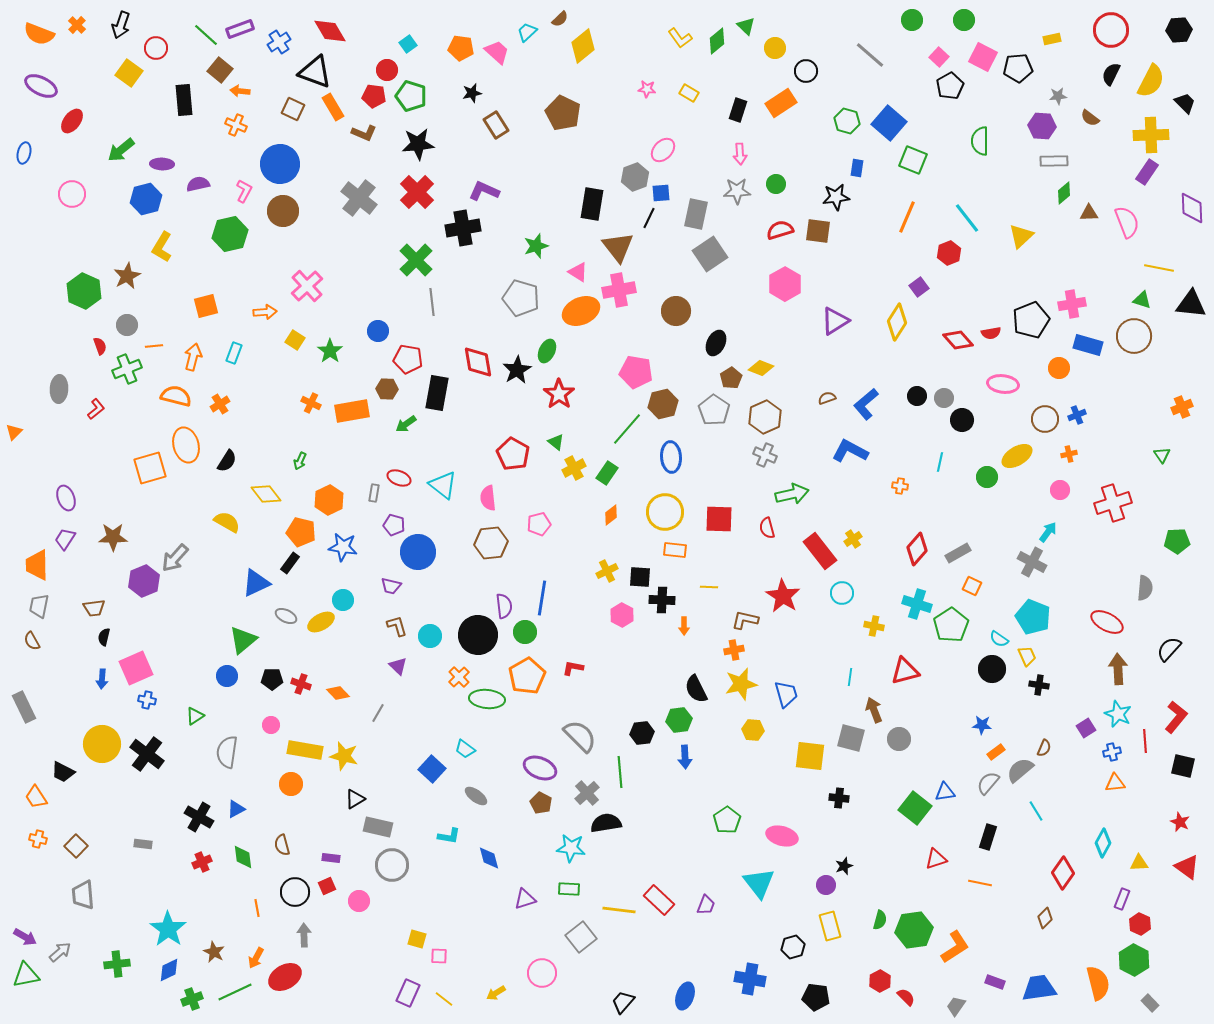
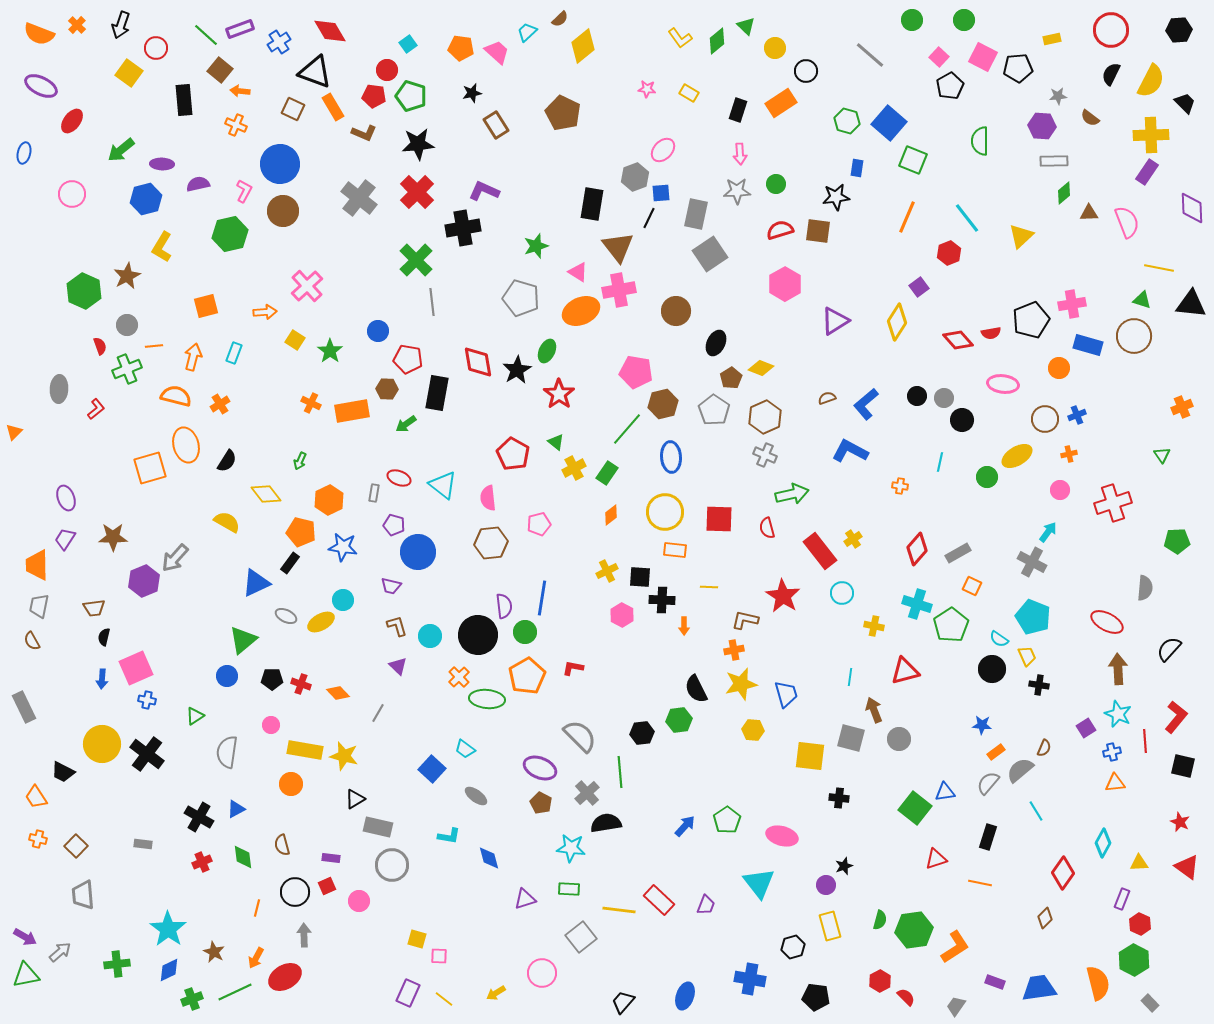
blue arrow at (685, 757): moved 69 px down; rotated 135 degrees counterclockwise
orange line at (257, 908): rotated 24 degrees clockwise
